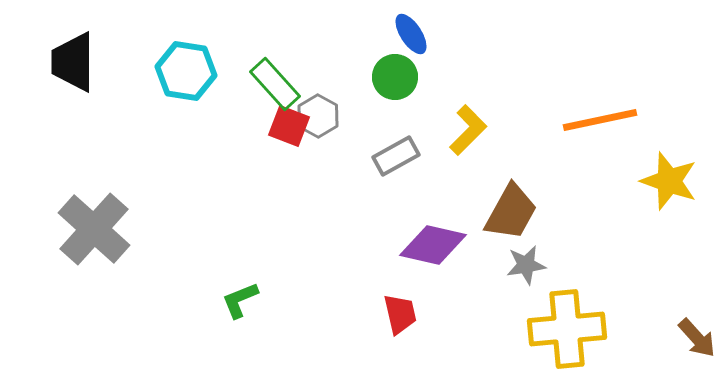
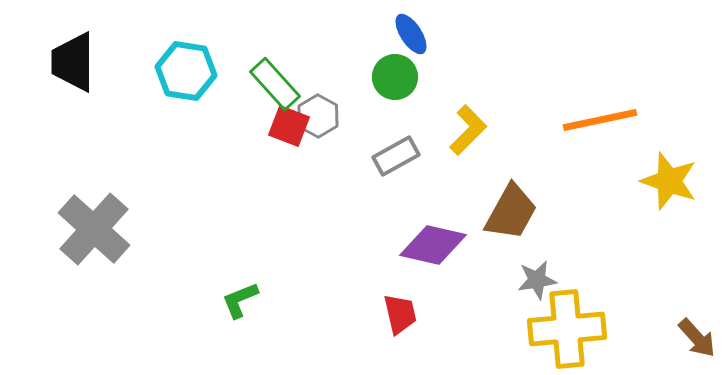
gray star: moved 11 px right, 15 px down
